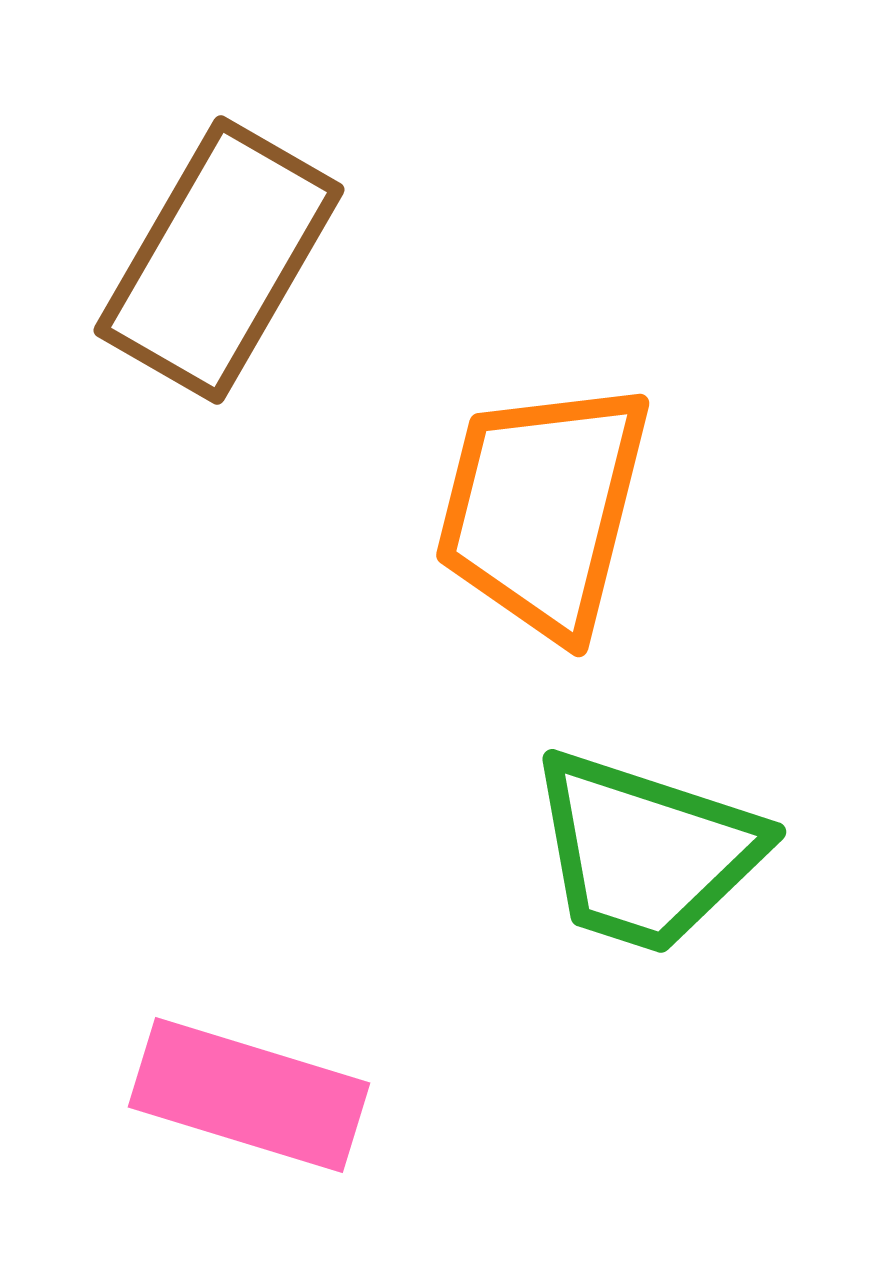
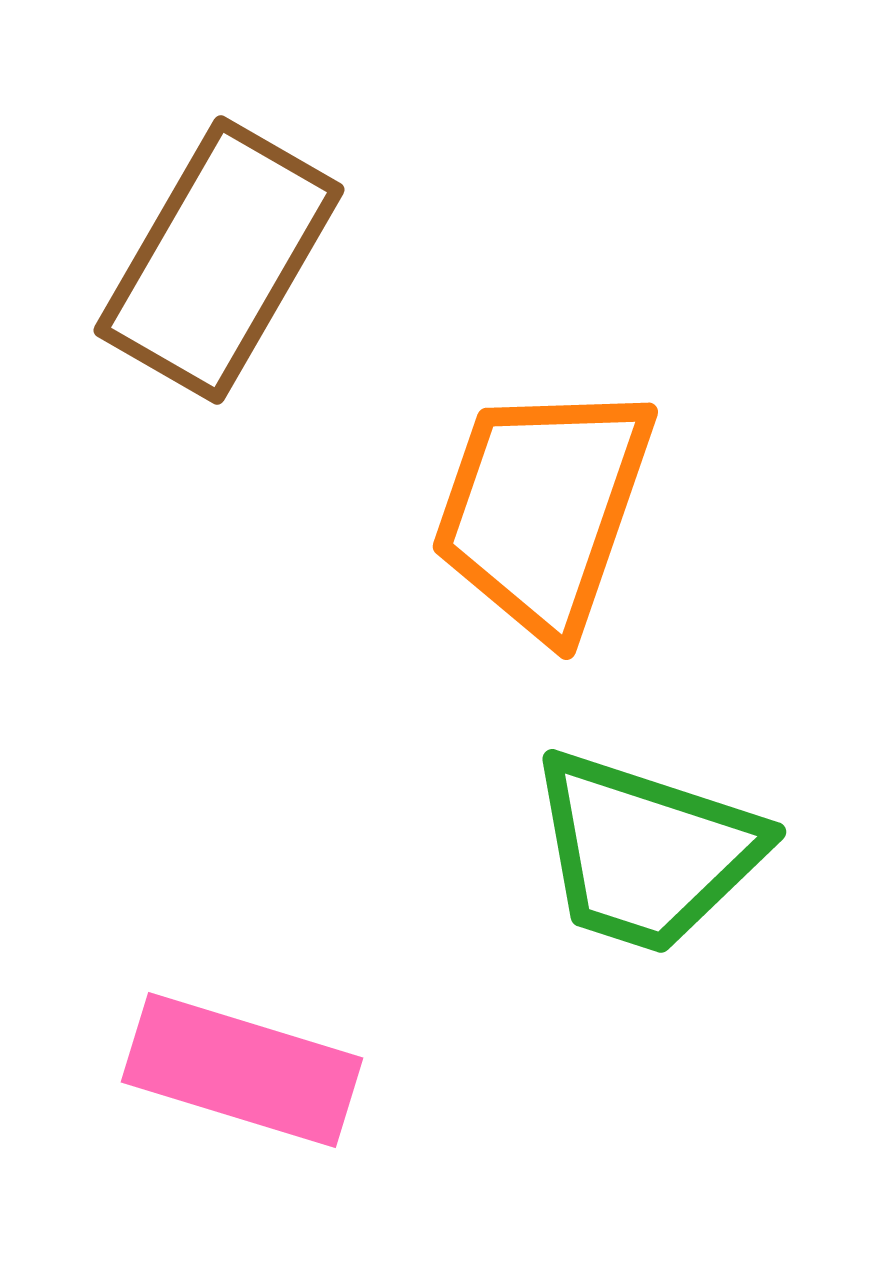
orange trapezoid: rotated 5 degrees clockwise
pink rectangle: moved 7 px left, 25 px up
